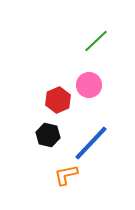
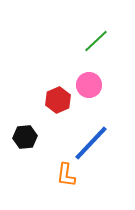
black hexagon: moved 23 px left, 2 px down; rotated 20 degrees counterclockwise
orange L-shape: rotated 70 degrees counterclockwise
